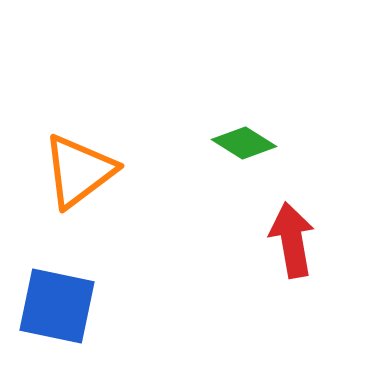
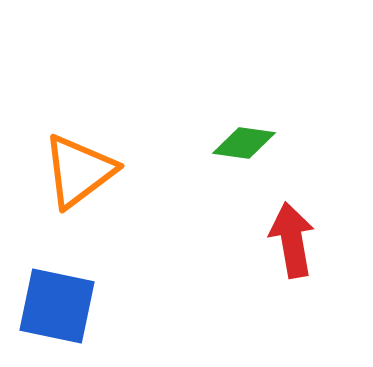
green diamond: rotated 24 degrees counterclockwise
